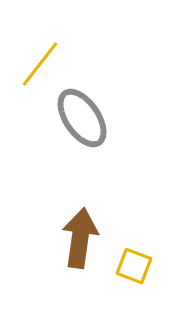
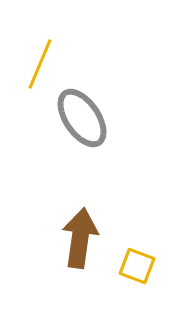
yellow line: rotated 15 degrees counterclockwise
yellow square: moved 3 px right
